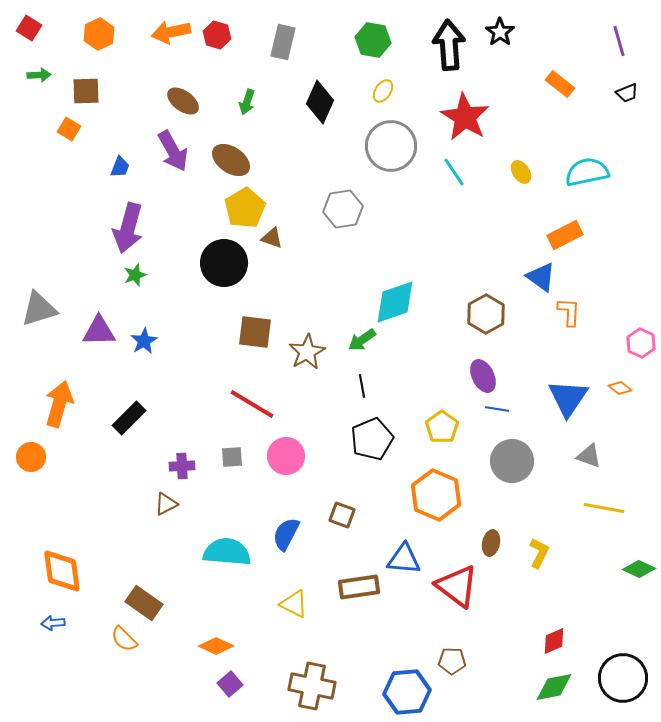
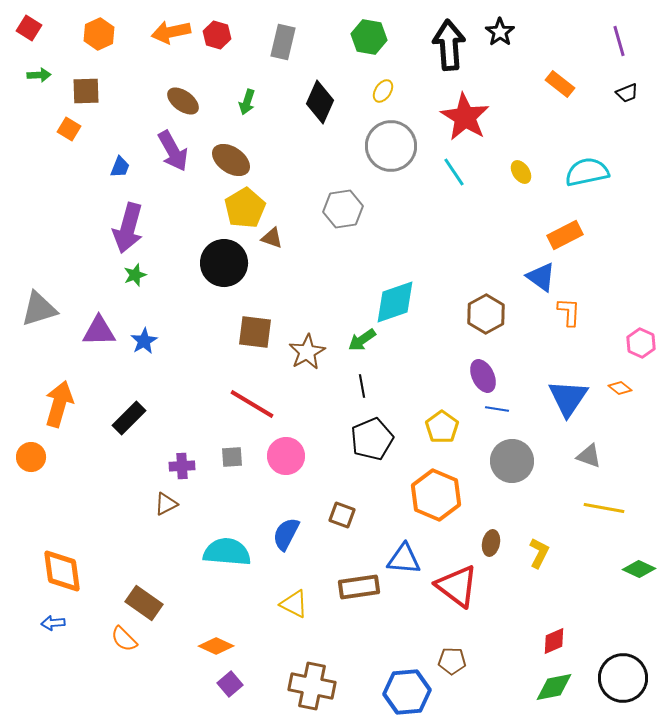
green hexagon at (373, 40): moved 4 px left, 3 px up
